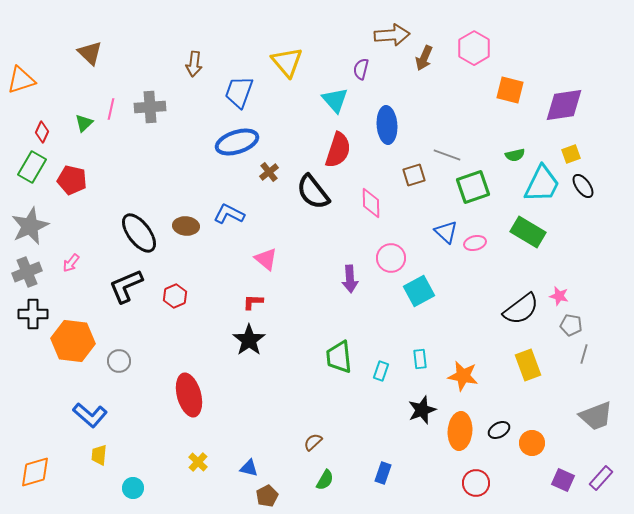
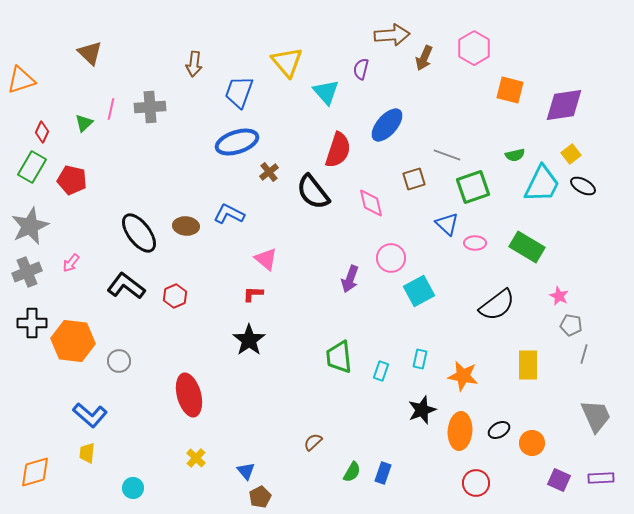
cyan triangle at (335, 100): moved 9 px left, 8 px up
blue ellipse at (387, 125): rotated 45 degrees clockwise
yellow square at (571, 154): rotated 18 degrees counterclockwise
brown square at (414, 175): moved 4 px down
black ellipse at (583, 186): rotated 25 degrees counterclockwise
pink diamond at (371, 203): rotated 12 degrees counterclockwise
blue triangle at (446, 232): moved 1 px right, 8 px up
green rectangle at (528, 232): moved 1 px left, 15 px down
pink ellipse at (475, 243): rotated 15 degrees clockwise
purple arrow at (350, 279): rotated 24 degrees clockwise
black L-shape at (126, 286): rotated 60 degrees clockwise
pink star at (559, 296): rotated 12 degrees clockwise
red L-shape at (253, 302): moved 8 px up
black semicircle at (521, 309): moved 24 px left, 4 px up
black cross at (33, 314): moved 1 px left, 9 px down
cyan rectangle at (420, 359): rotated 18 degrees clockwise
yellow rectangle at (528, 365): rotated 20 degrees clockwise
gray trapezoid at (596, 416): rotated 93 degrees counterclockwise
yellow trapezoid at (99, 455): moved 12 px left, 2 px up
yellow cross at (198, 462): moved 2 px left, 4 px up
blue triangle at (249, 468): moved 3 px left, 3 px down; rotated 36 degrees clockwise
purple rectangle at (601, 478): rotated 45 degrees clockwise
green semicircle at (325, 480): moved 27 px right, 8 px up
purple square at (563, 480): moved 4 px left
brown pentagon at (267, 496): moved 7 px left, 1 px down
